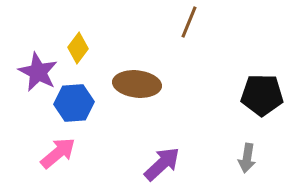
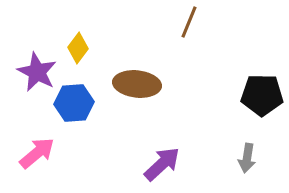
purple star: moved 1 px left
pink arrow: moved 21 px left
